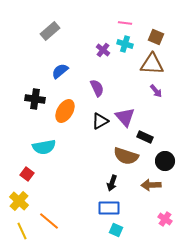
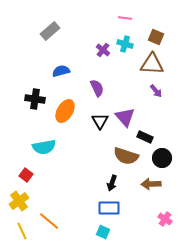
pink line: moved 5 px up
blue semicircle: moved 1 px right; rotated 24 degrees clockwise
black triangle: rotated 30 degrees counterclockwise
black circle: moved 3 px left, 3 px up
red square: moved 1 px left, 1 px down
brown arrow: moved 1 px up
yellow cross: rotated 12 degrees clockwise
cyan square: moved 13 px left, 2 px down
